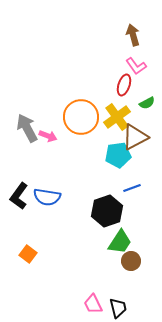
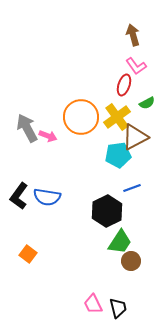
black hexagon: rotated 8 degrees counterclockwise
